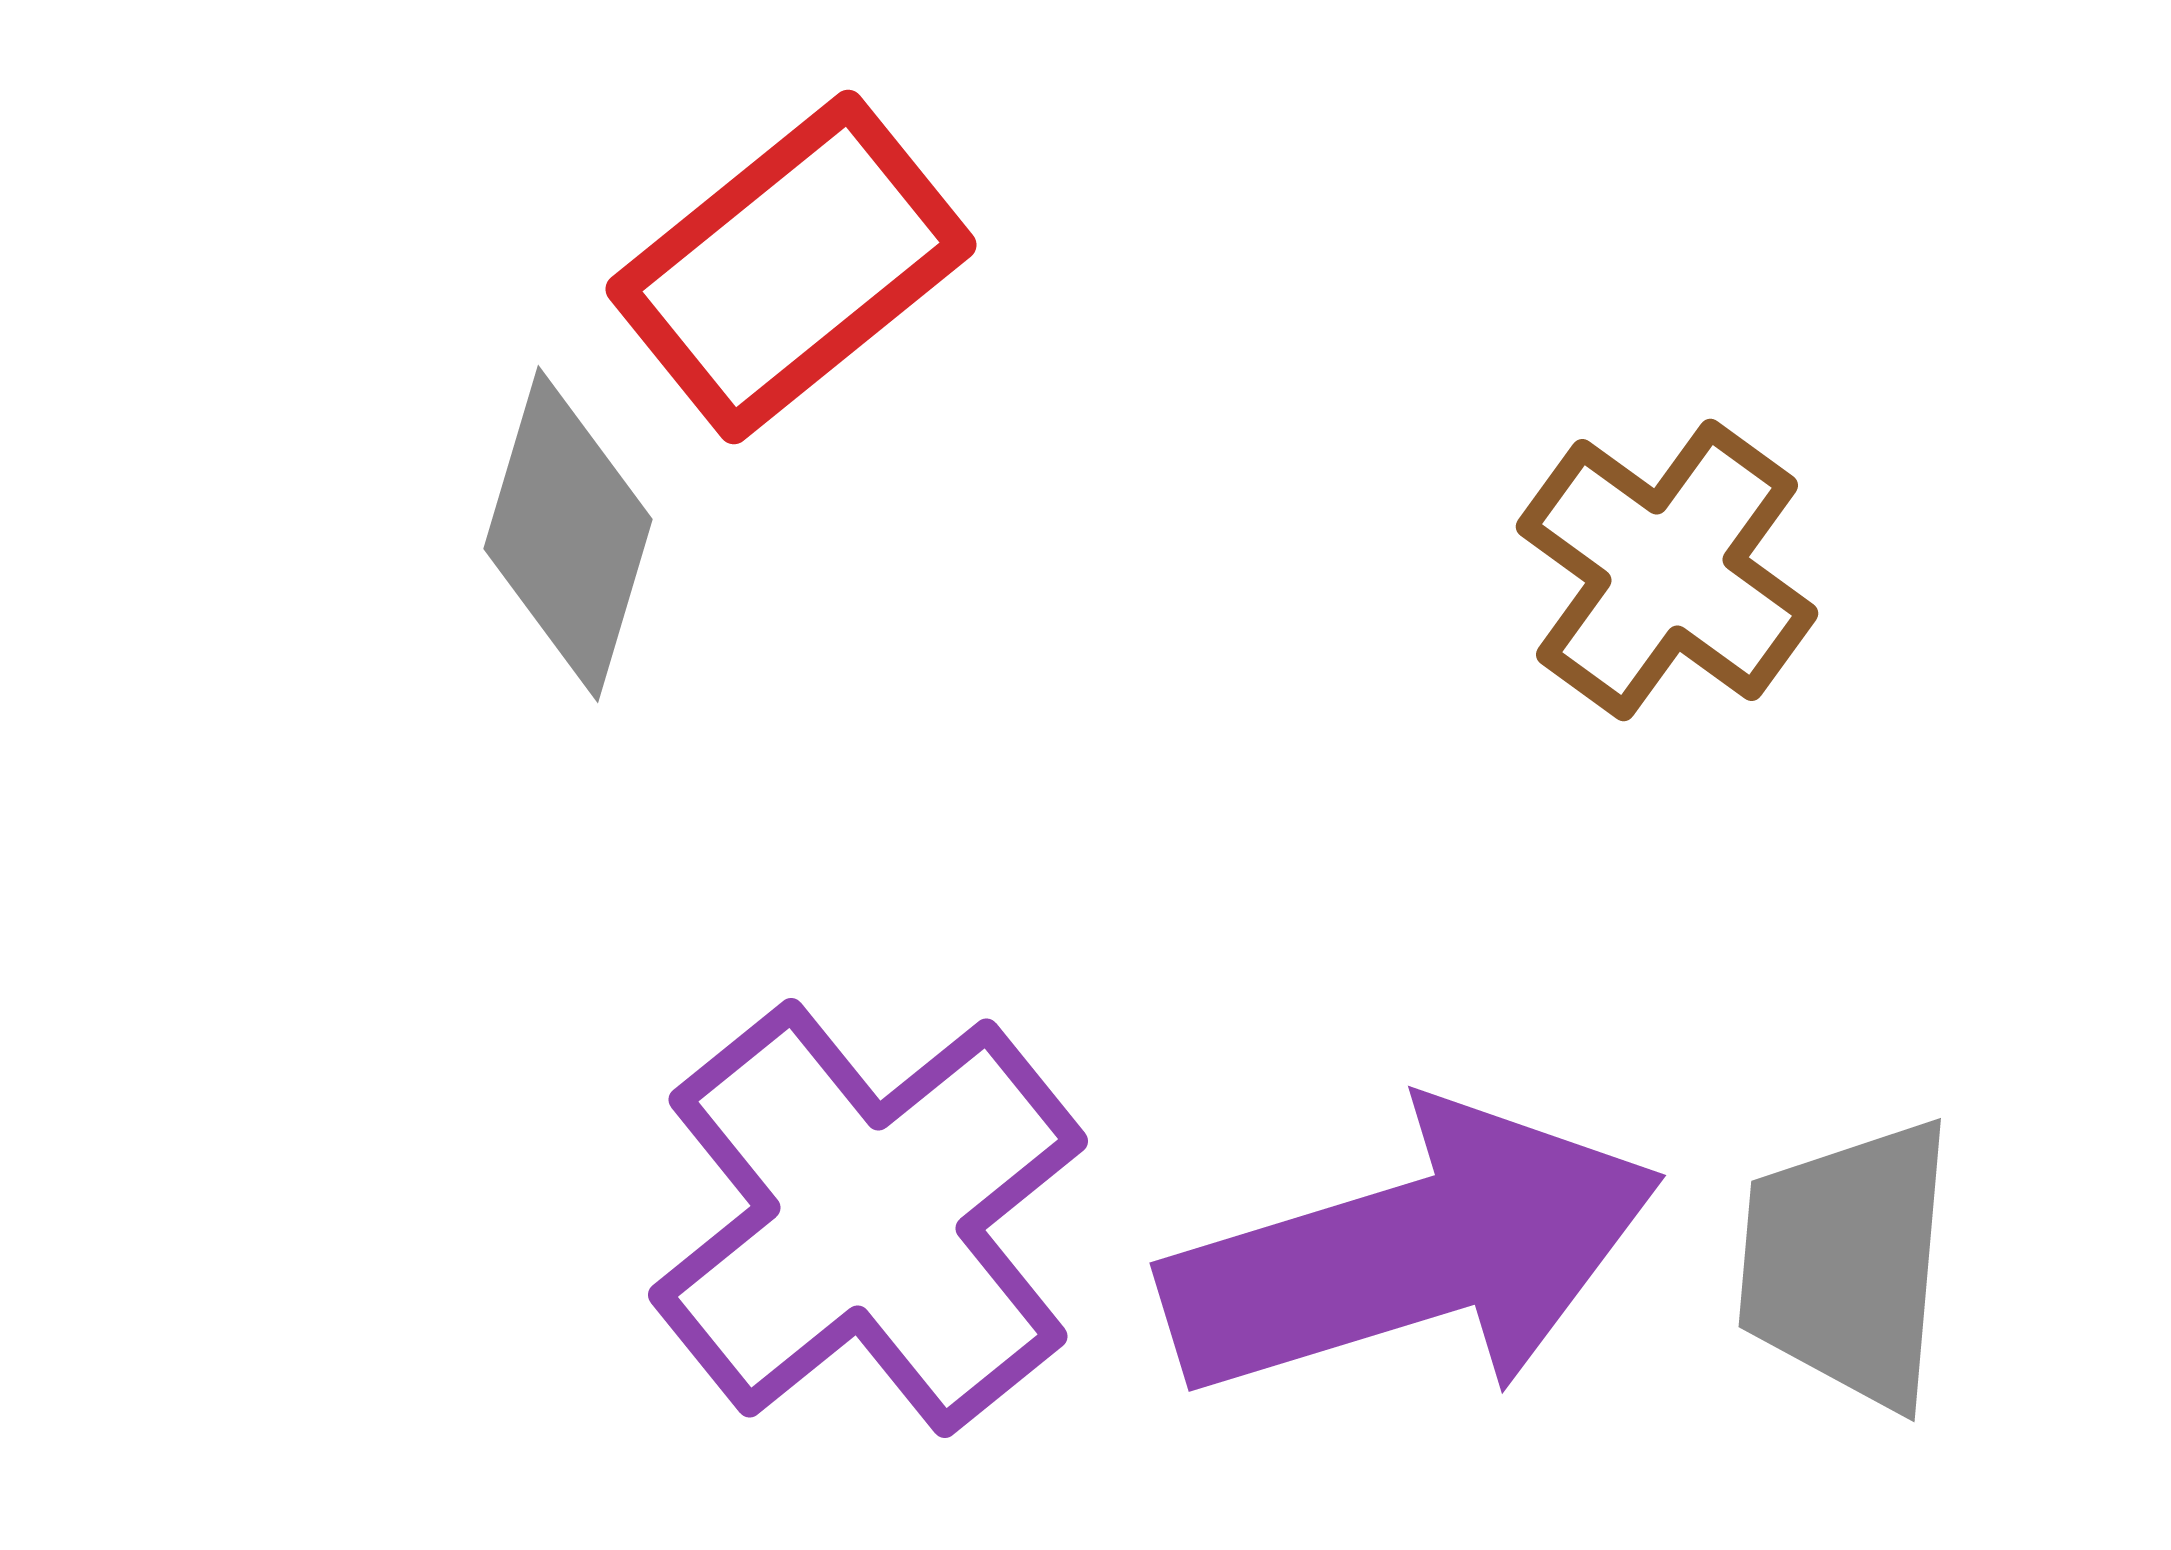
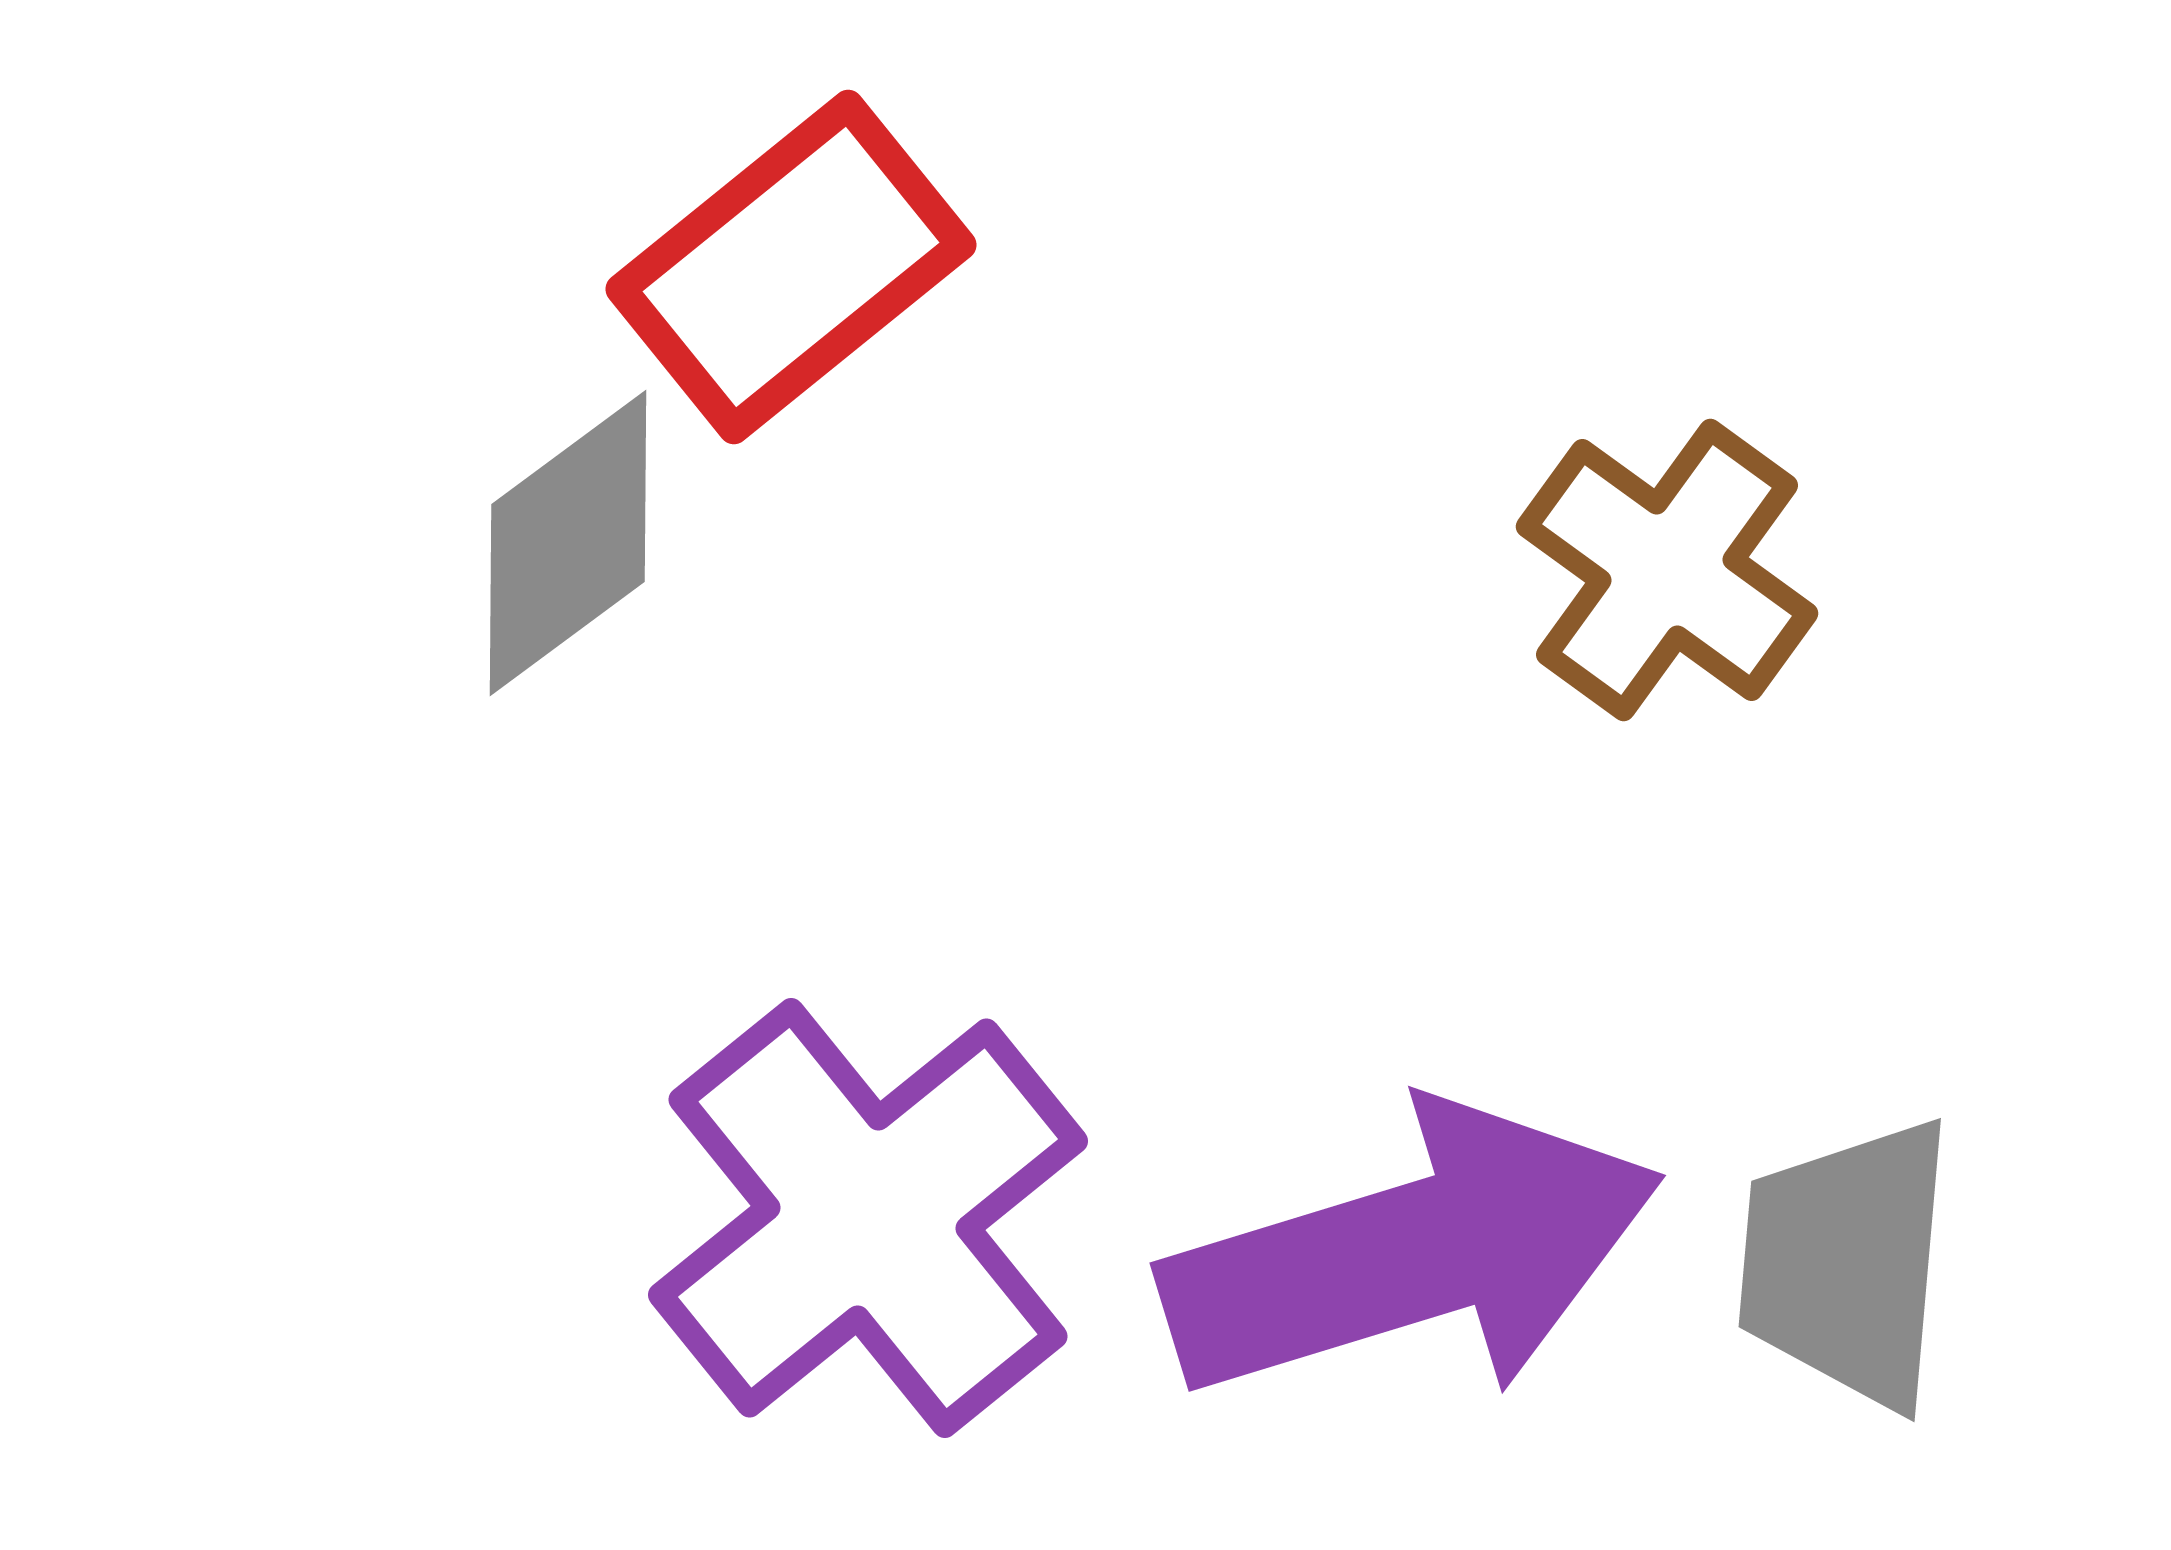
gray diamond: moved 9 px down; rotated 37 degrees clockwise
